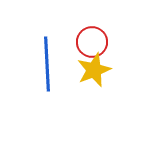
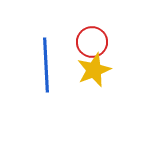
blue line: moved 1 px left, 1 px down
